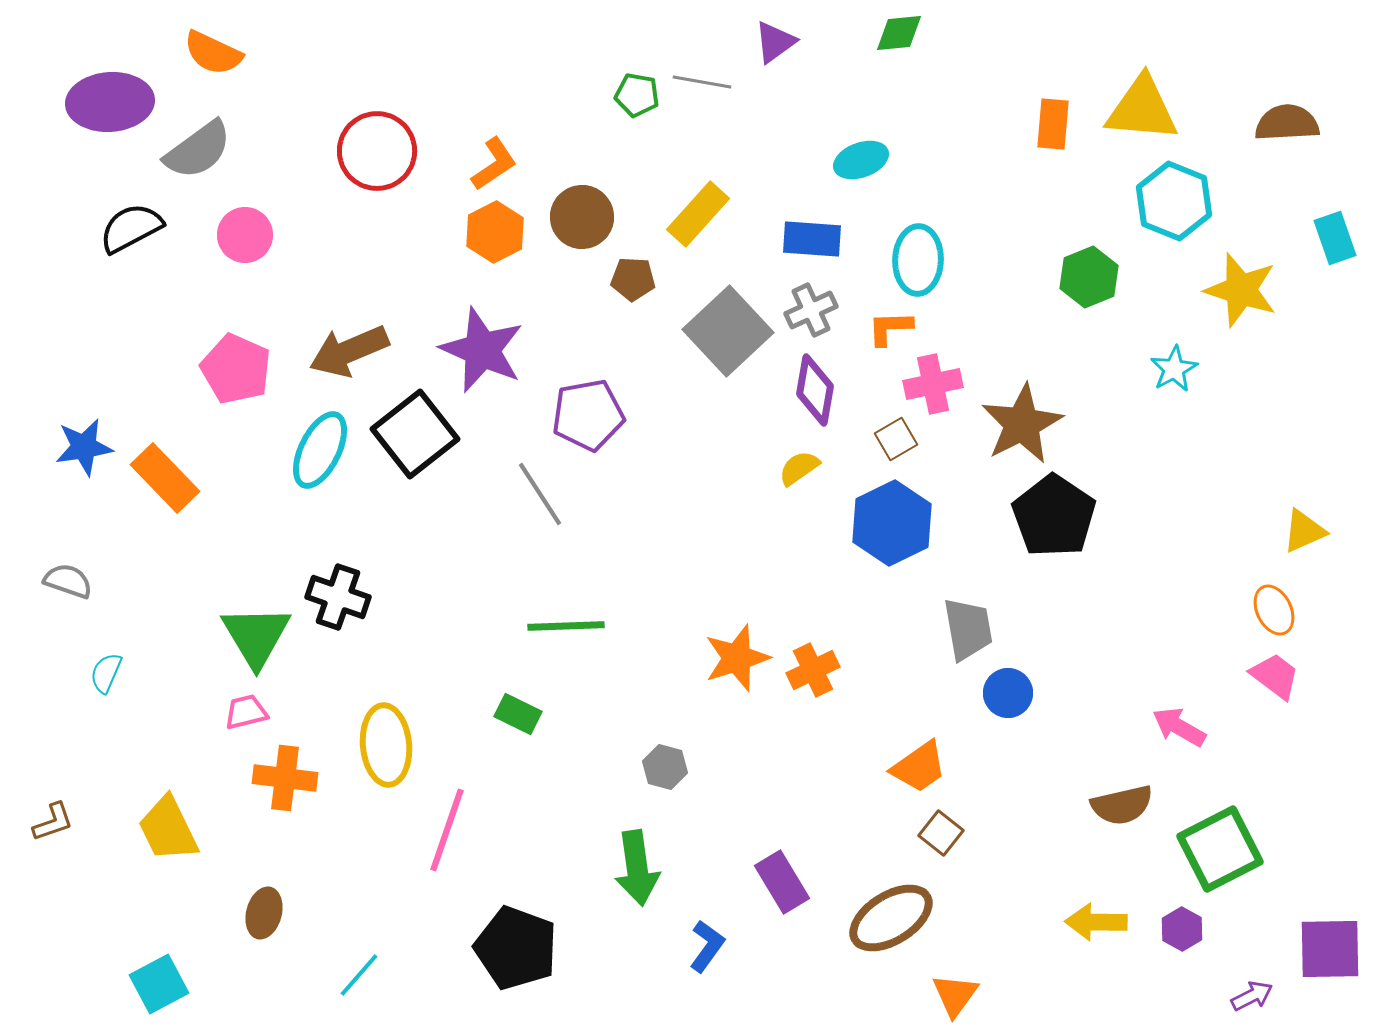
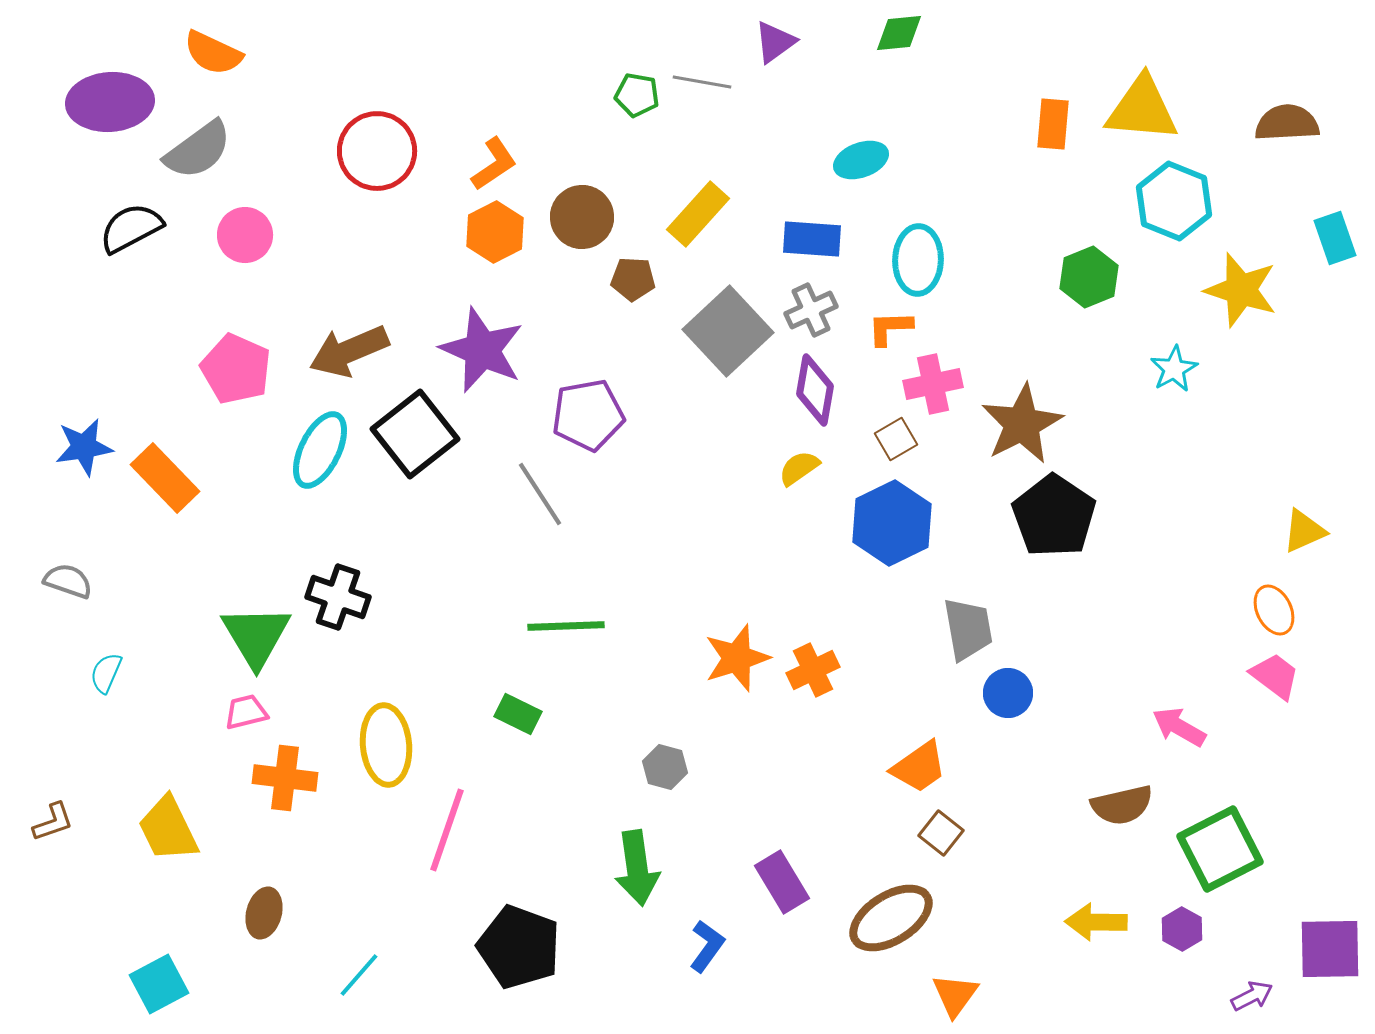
black pentagon at (516, 948): moved 3 px right, 1 px up
